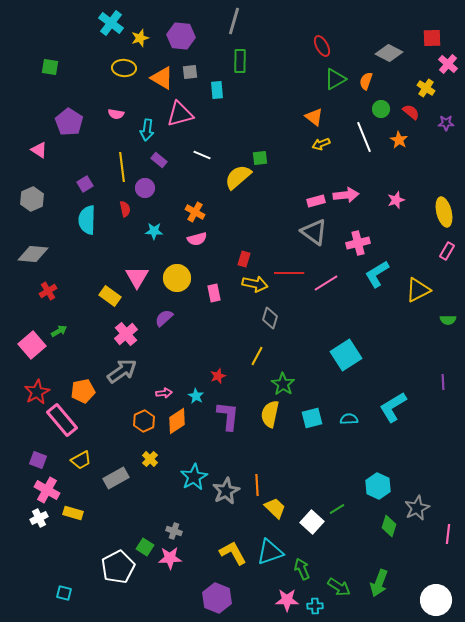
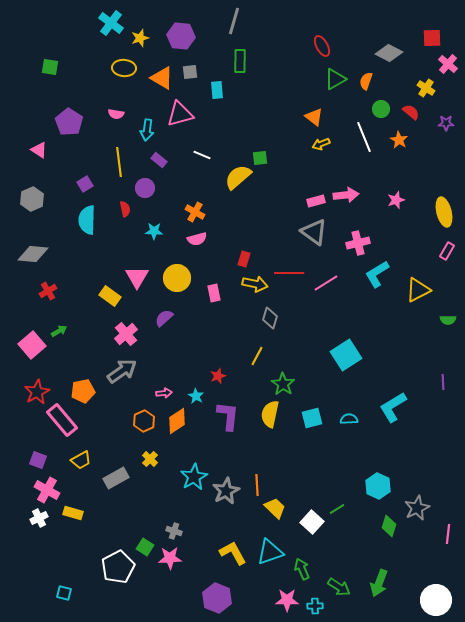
yellow line at (122, 167): moved 3 px left, 5 px up
